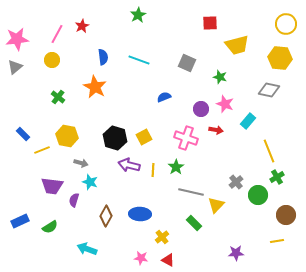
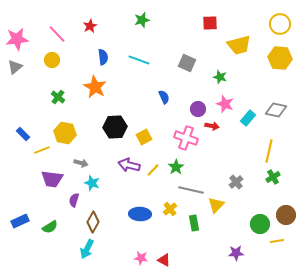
green star at (138, 15): moved 4 px right, 5 px down; rotated 14 degrees clockwise
yellow circle at (286, 24): moved 6 px left
red star at (82, 26): moved 8 px right
pink line at (57, 34): rotated 72 degrees counterclockwise
yellow trapezoid at (237, 45): moved 2 px right
gray diamond at (269, 90): moved 7 px right, 20 px down
blue semicircle at (164, 97): rotated 88 degrees clockwise
purple circle at (201, 109): moved 3 px left
cyan rectangle at (248, 121): moved 3 px up
red arrow at (216, 130): moved 4 px left, 4 px up
yellow hexagon at (67, 136): moved 2 px left, 3 px up
black hexagon at (115, 138): moved 11 px up; rotated 20 degrees counterclockwise
yellow line at (269, 151): rotated 35 degrees clockwise
yellow line at (153, 170): rotated 40 degrees clockwise
green cross at (277, 177): moved 4 px left
cyan star at (90, 182): moved 2 px right, 1 px down
purple trapezoid at (52, 186): moved 7 px up
gray line at (191, 192): moved 2 px up
green circle at (258, 195): moved 2 px right, 29 px down
brown diamond at (106, 216): moved 13 px left, 6 px down
green rectangle at (194, 223): rotated 35 degrees clockwise
yellow cross at (162, 237): moved 8 px right, 28 px up
cyan arrow at (87, 249): rotated 84 degrees counterclockwise
red triangle at (168, 260): moved 4 px left
